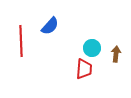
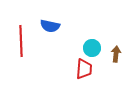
blue semicircle: rotated 60 degrees clockwise
